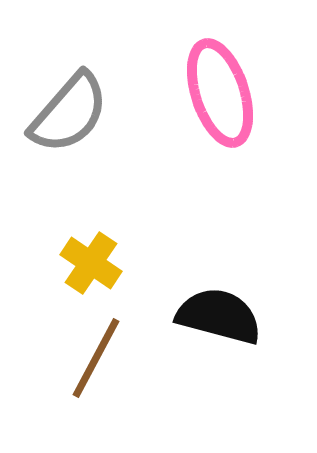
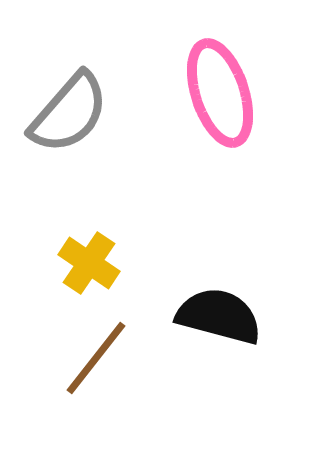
yellow cross: moved 2 px left
brown line: rotated 10 degrees clockwise
